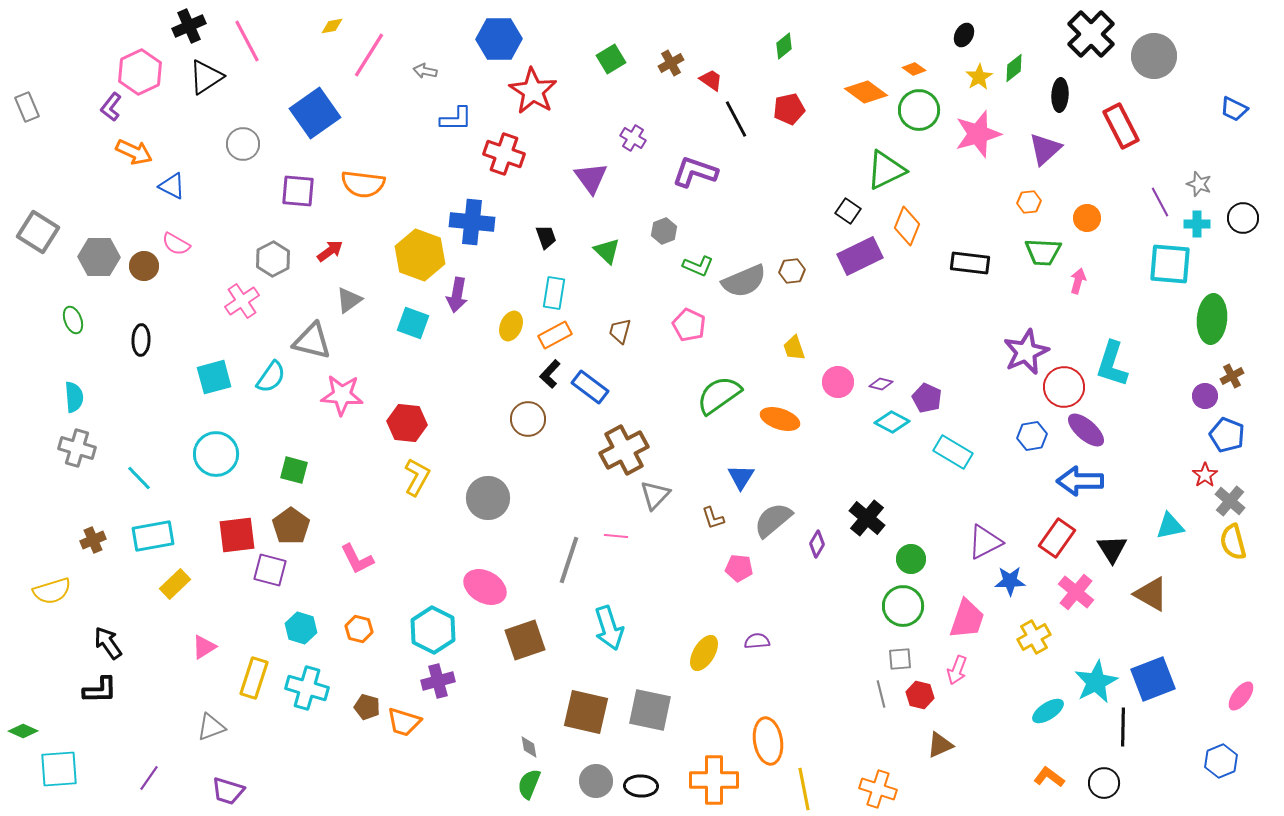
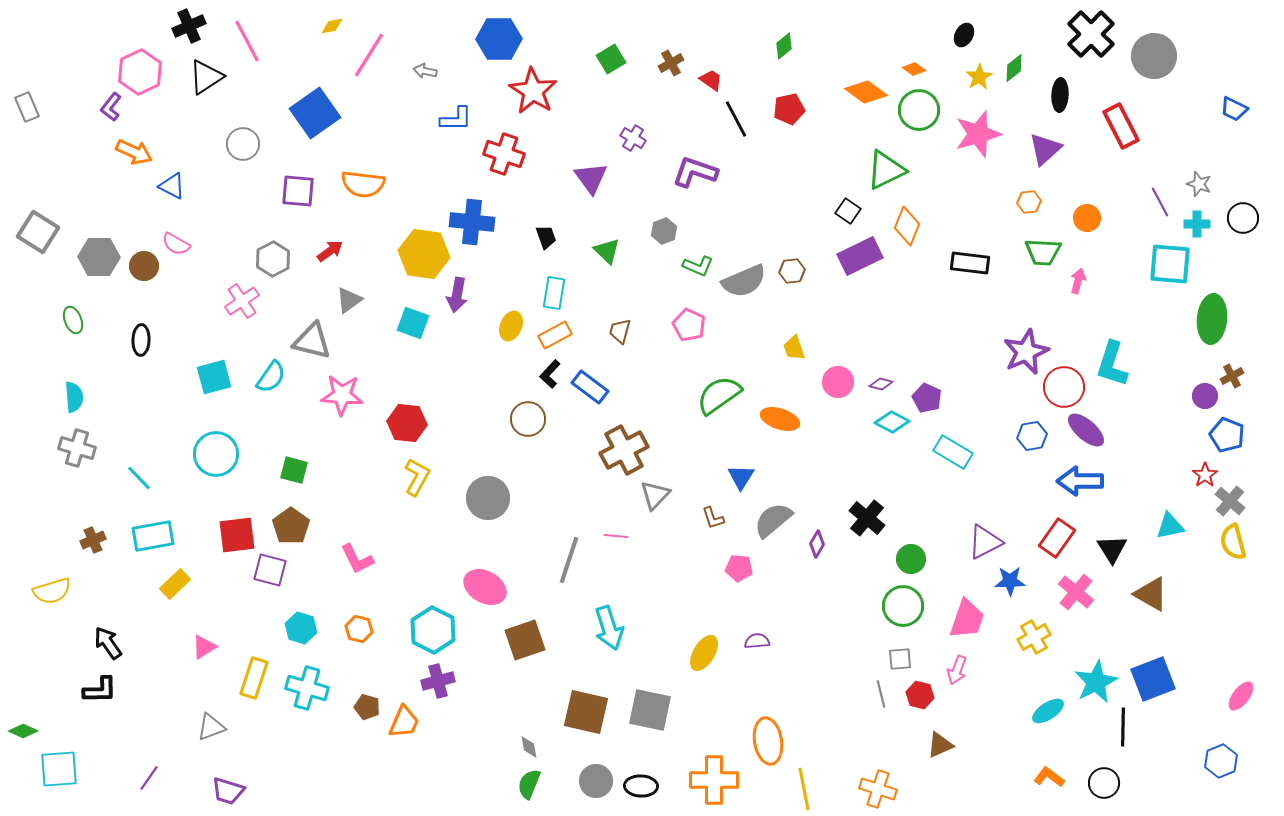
yellow hexagon at (420, 255): moved 4 px right, 1 px up; rotated 12 degrees counterclockwise
orange trapezoid at (404, 722): rotated 84 degrees counterclockwise
